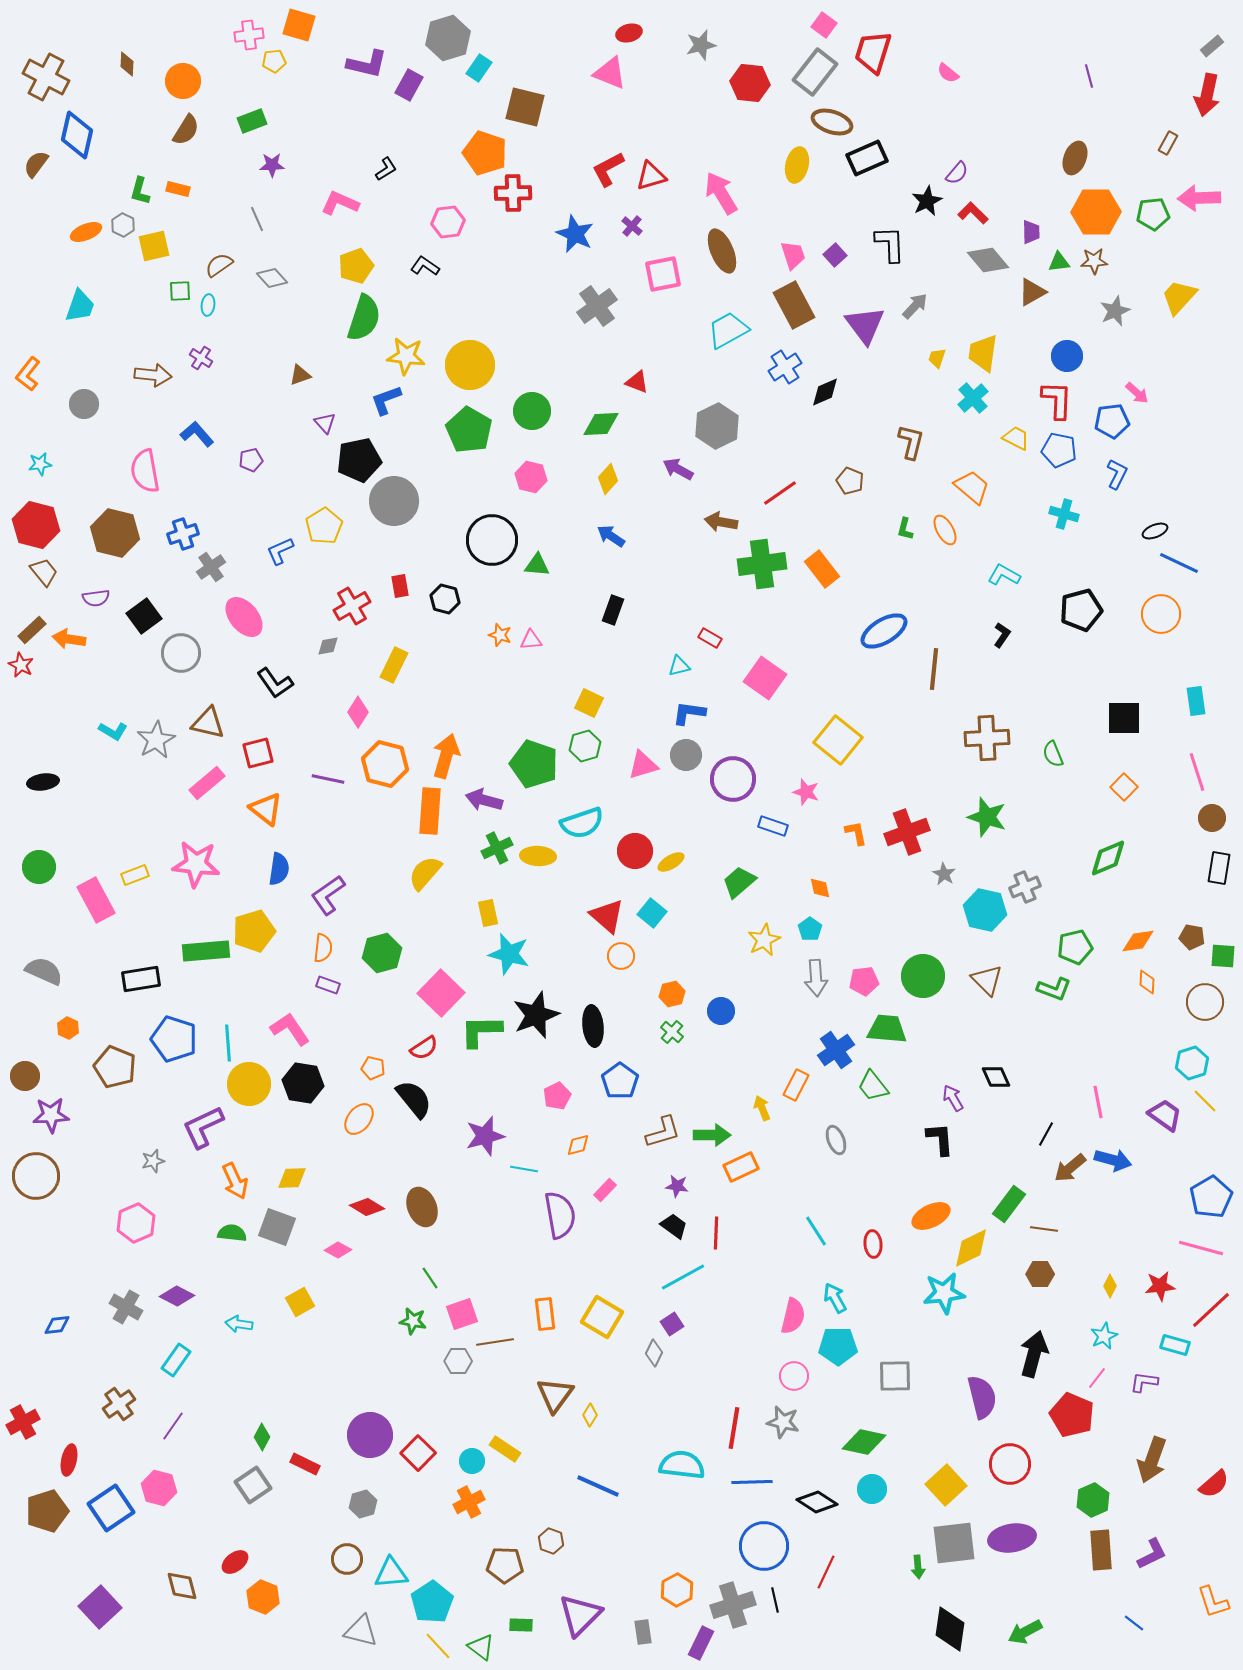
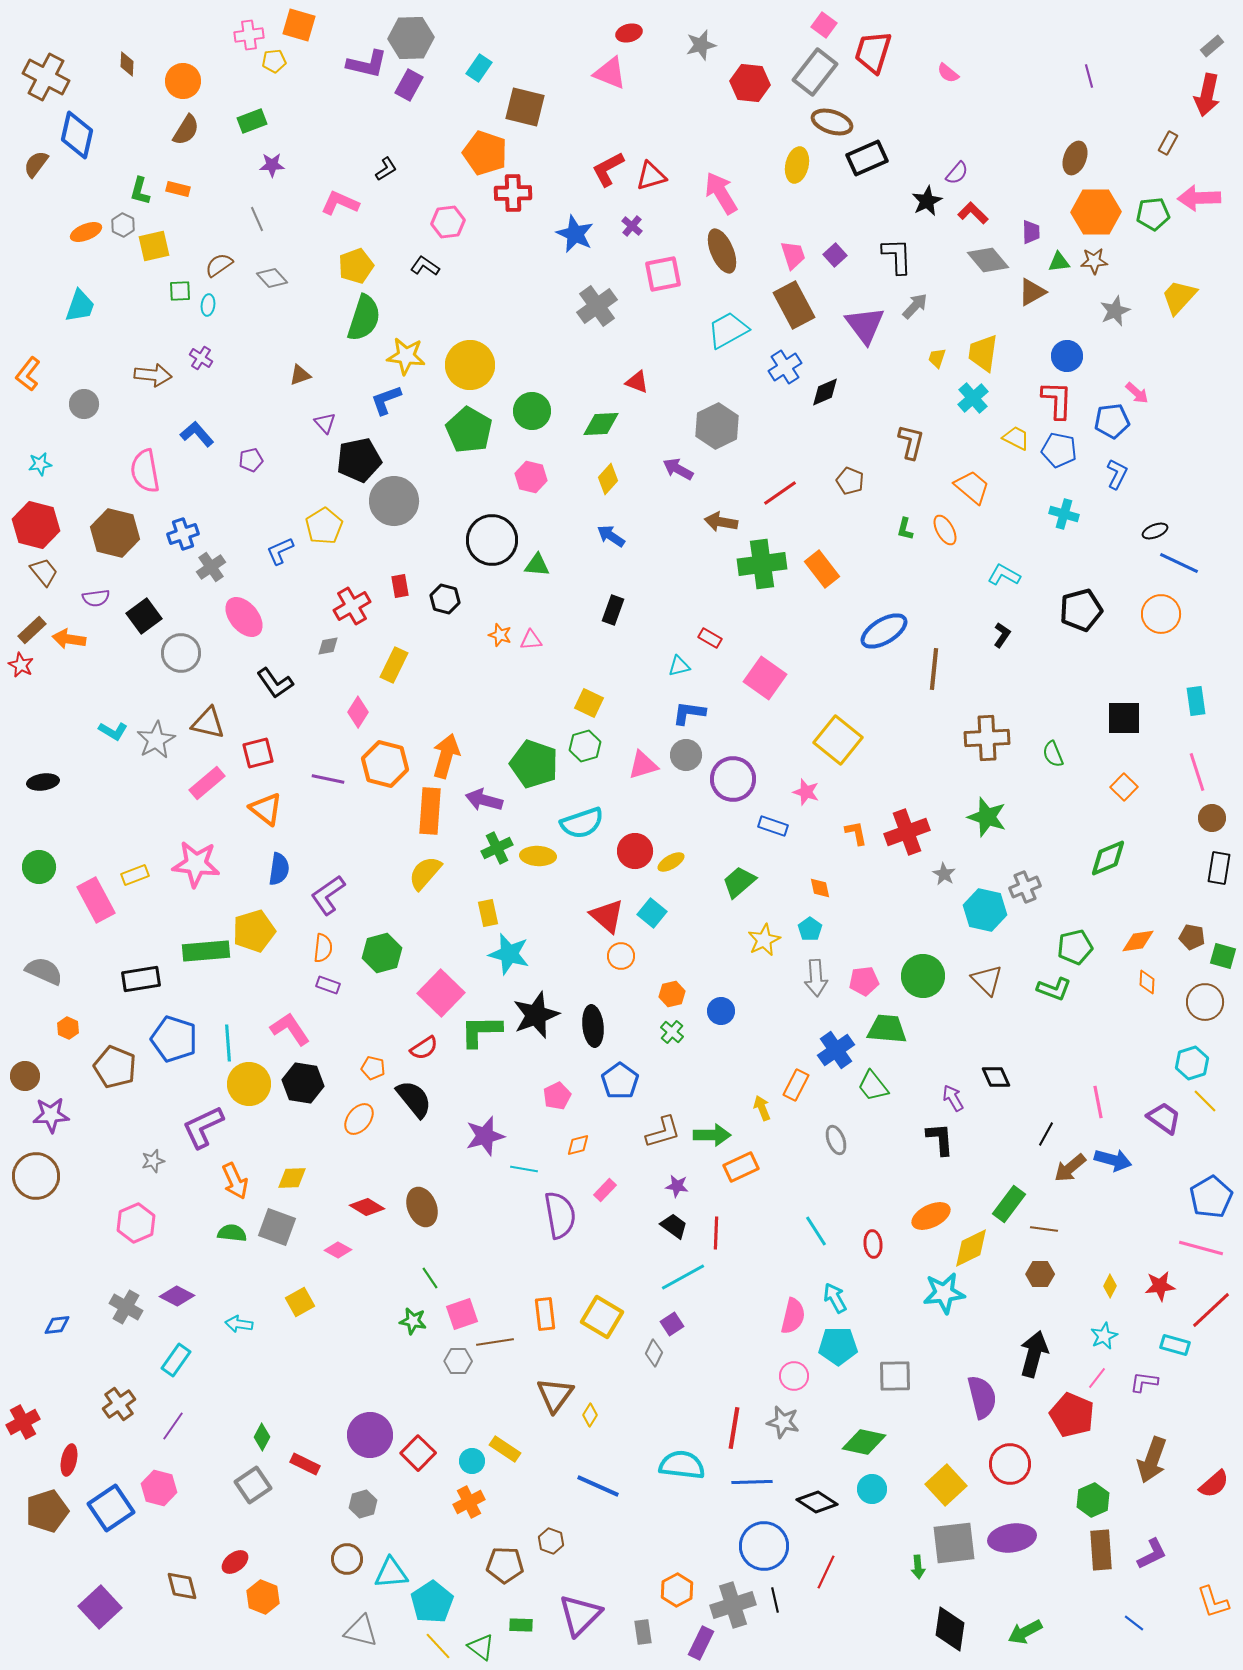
gray hexagon at (448, 38): moved 37 px left; rotated 15 degrees clockwise
black L-shape at (890, 244): moved 7 px right, 12 px down
green square at (1223, 956): rotated 12 degrees clockwise
purple trapezoid at (1165, 1115): moved 1 px left, 3 px down
